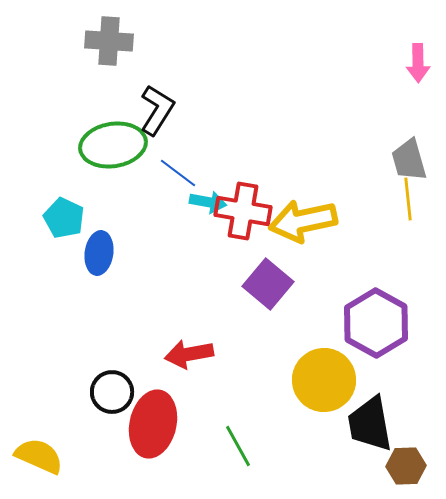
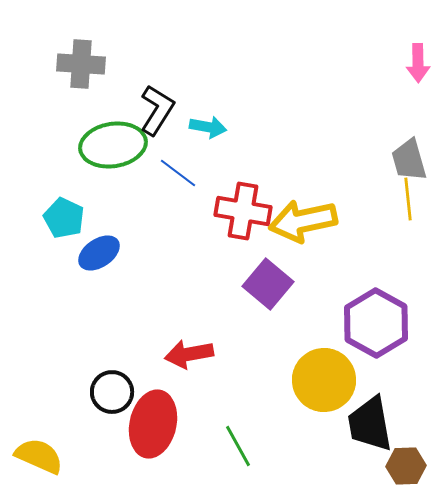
gray cross: moved 28 px left, 23 px down
cyan arrow: moved 75 px up
blue ellipse: rotated 48 degrees clockwise
